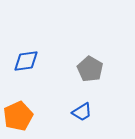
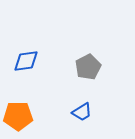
gray pentagon: moved 2 px left, 2 px up; rotated 15 degrees clockwise
orange pentagon: rotated 24 degrees clockwise
